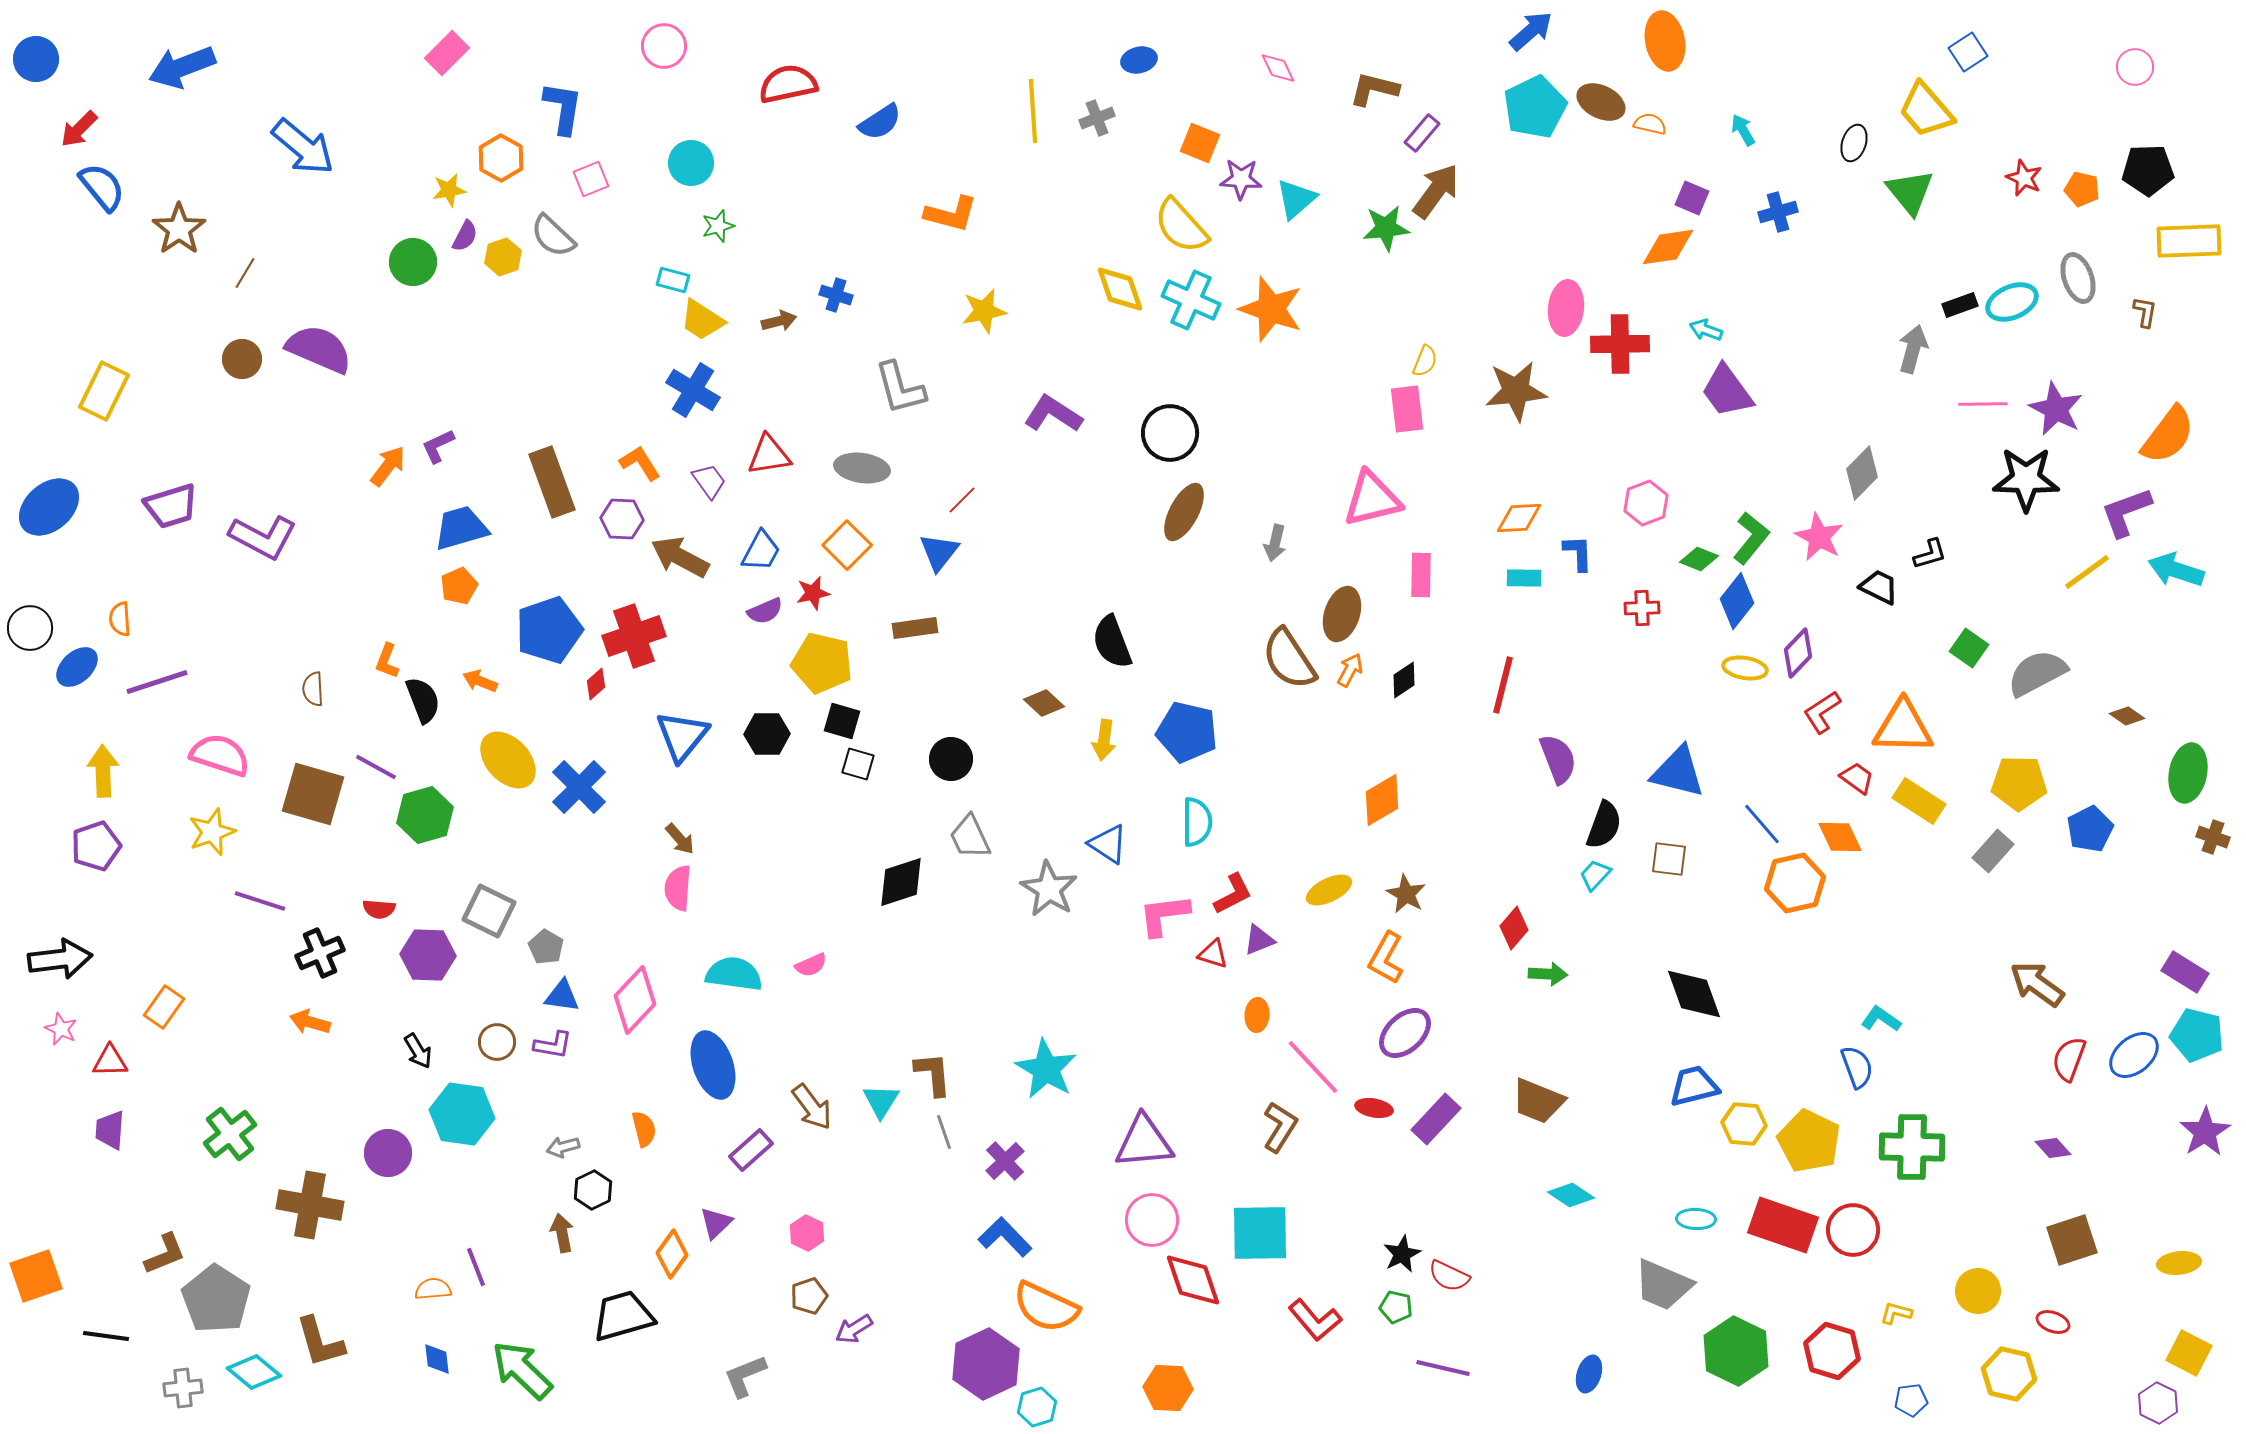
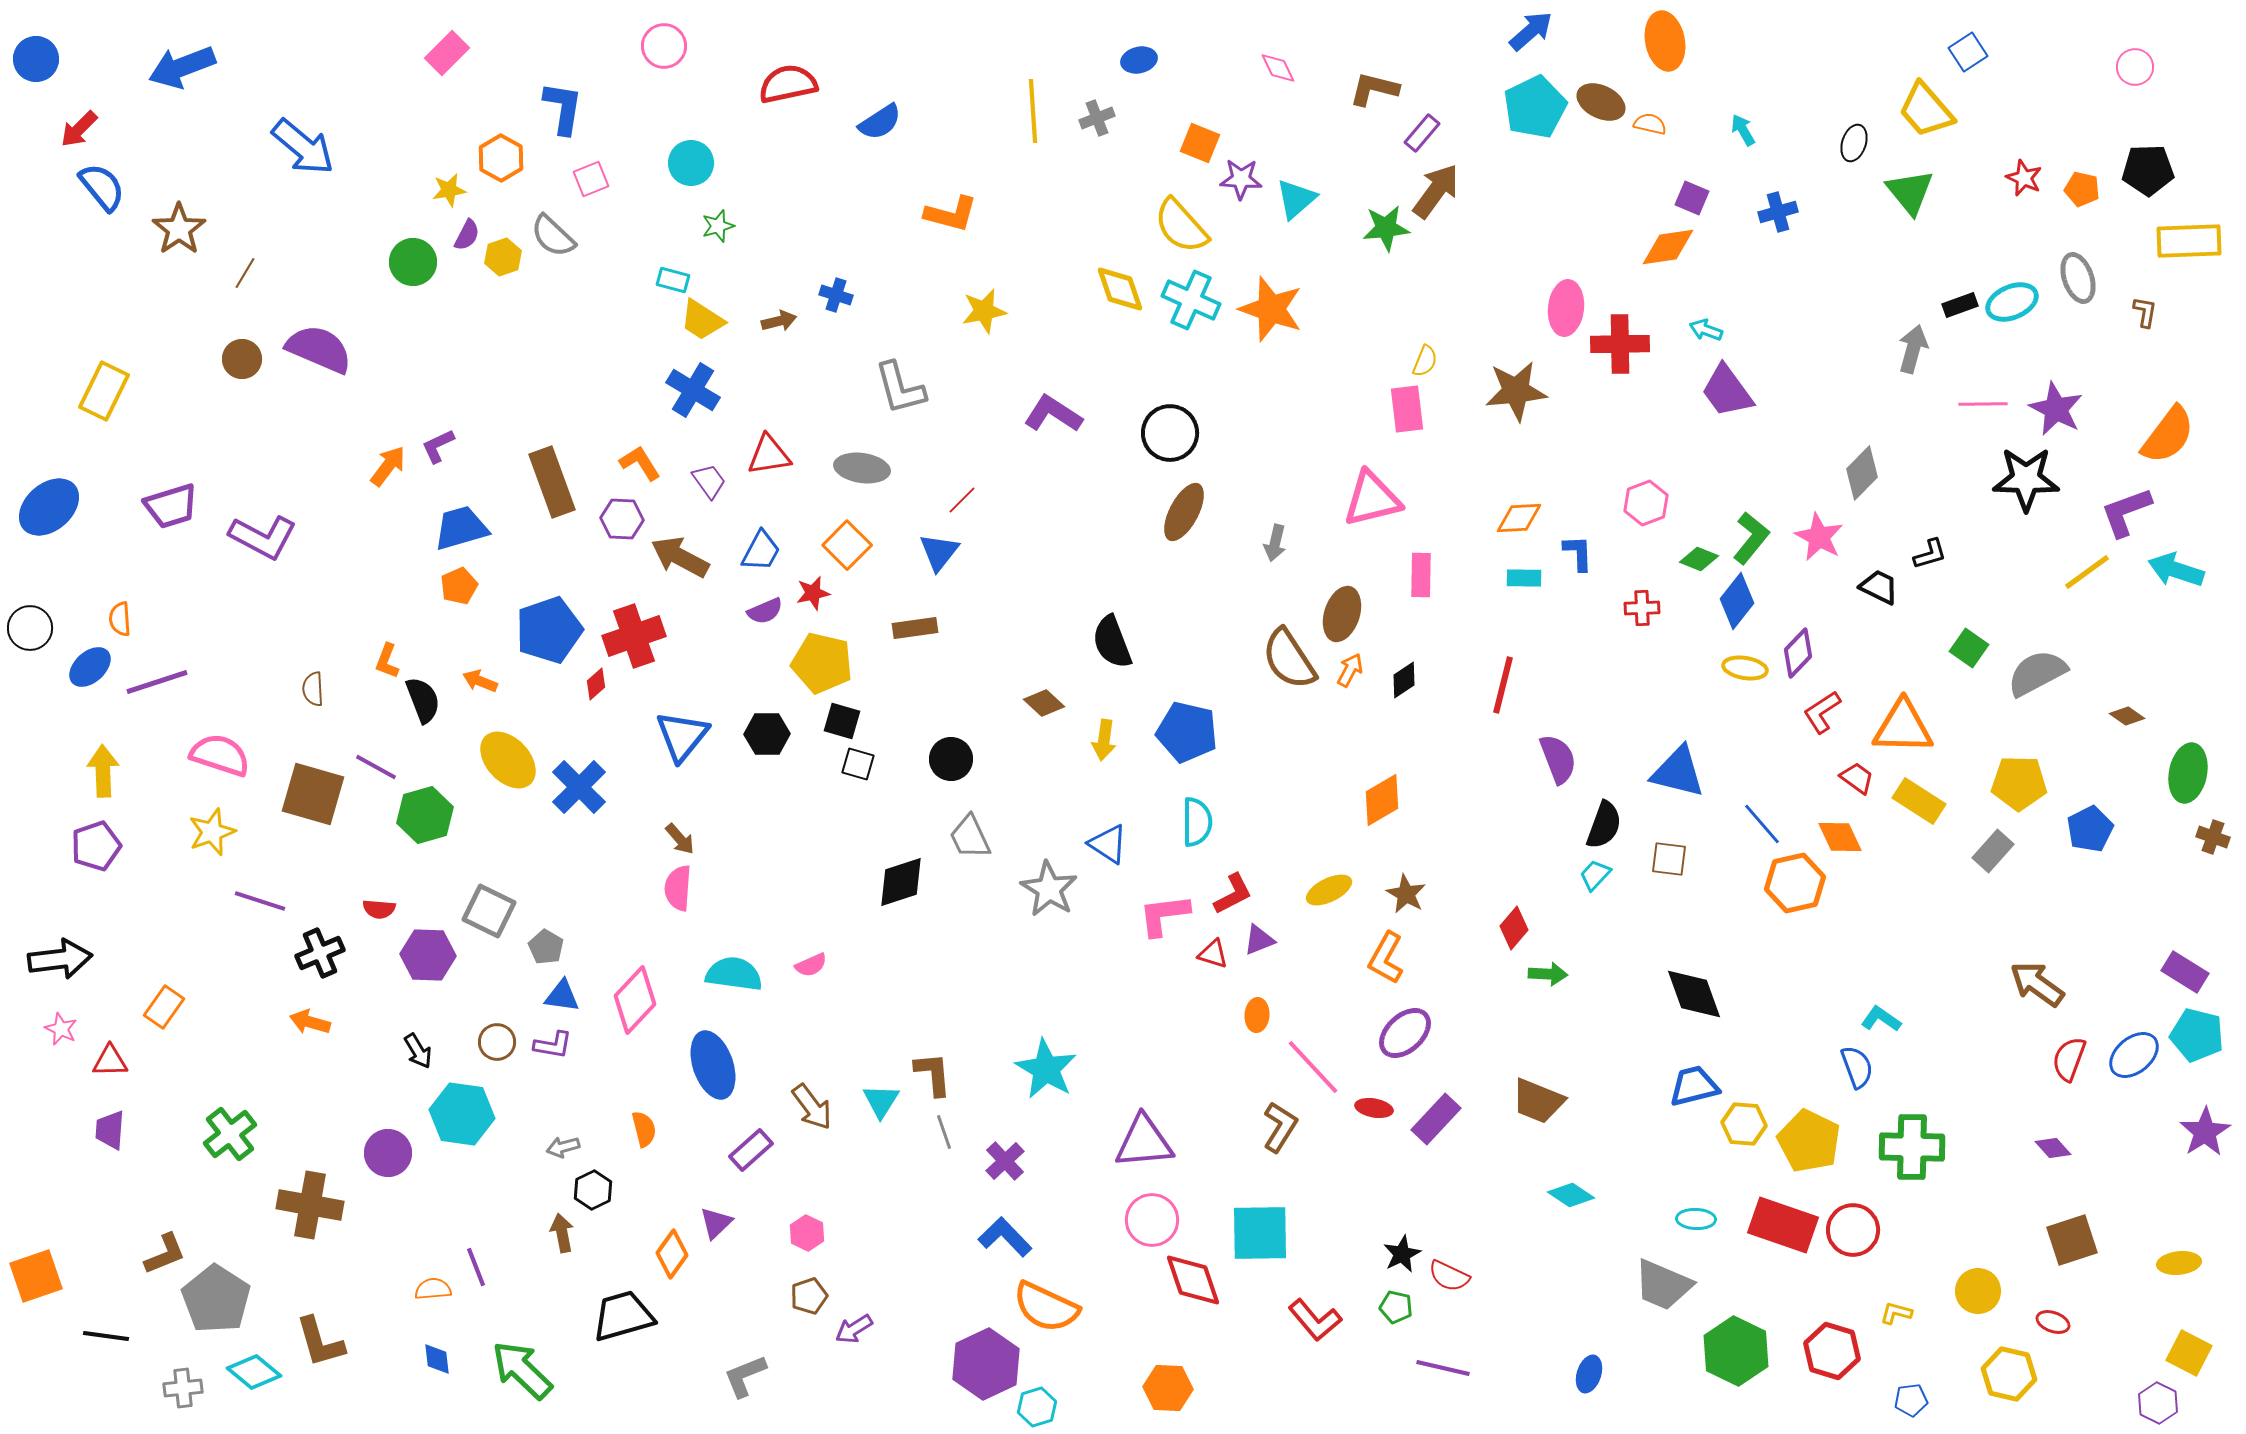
purple semicircle at (465, 236): moved 2 px right, 1 px up
blue ellipse at (77, 667): moved 13 px right
